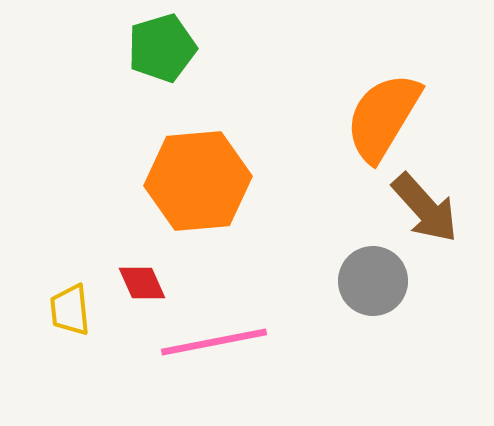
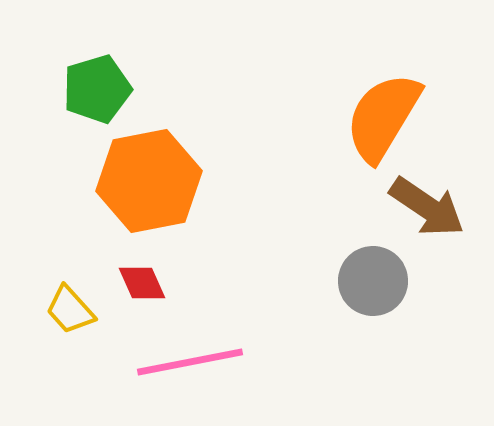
green pentagon: moved 65 px left, 41 px down
orange hexagon: moved 49 px left; rotated 6 degrees counterclockwise
brown arrow: moved 2 px right, 1 px up; rotated 14 degrees counterclockwise
yellow trapezoid: rotated 36 degrees counterclockwise
pink line: moved 24 px left, 20 px down
